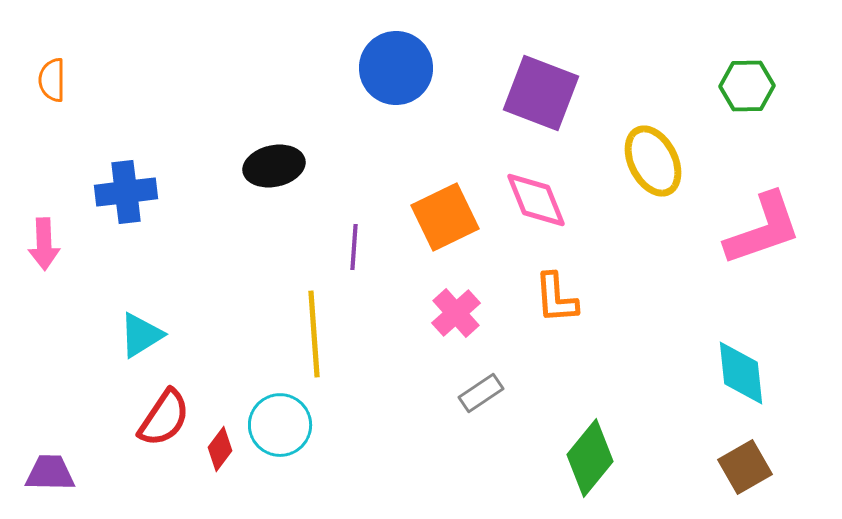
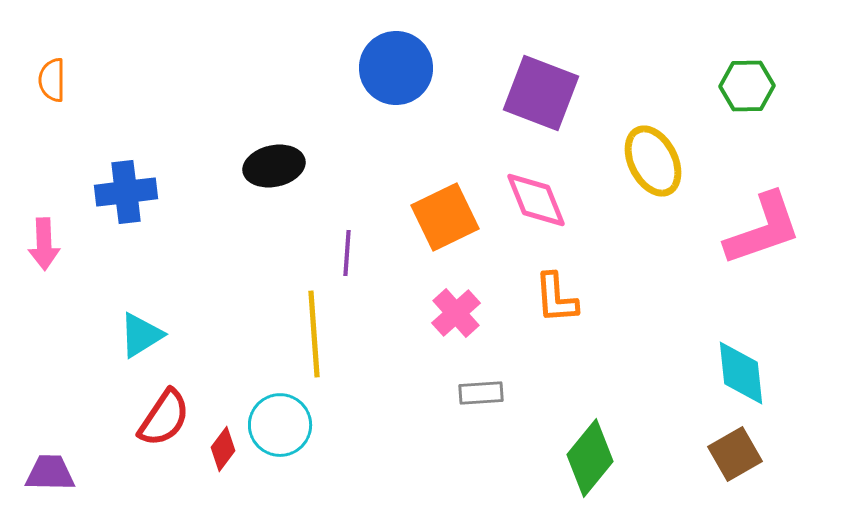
purple line: moved 7 px left, 6 px down
gray rectangle: rotated 30 degrees clockwise
red diamond: moved 3 px right
brown square: moved 10 px left, 13 px up
